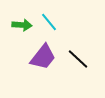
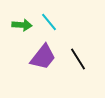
black line: rotated 15 degrees clockwise
